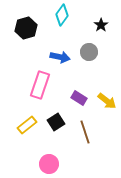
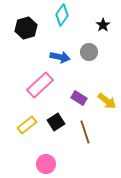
black star: moved 2 px right
pink rectangle: rotated 28 degrees clockwise
pink circle: moved 3 px left
